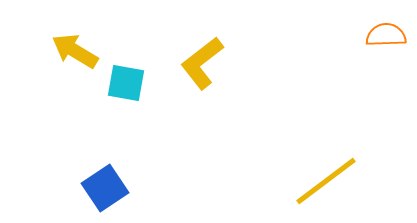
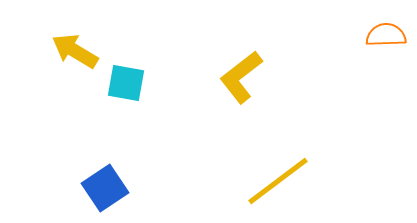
yellow L-shape: moved 39 px right, 14 px down
yellow line: moved 48 px left
